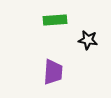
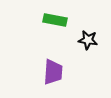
green rectangle: rotated 15 degrees clockwise
